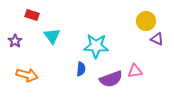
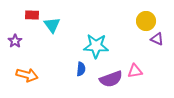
red rectangle: rotated 16 degrees counterclockwise
cyan triangle: moved 11 px up
